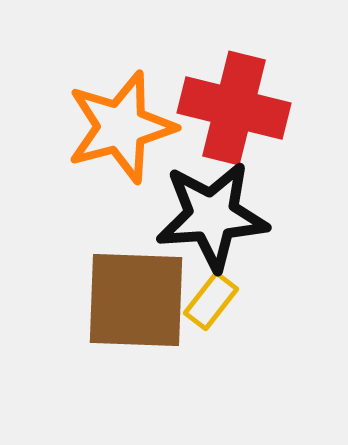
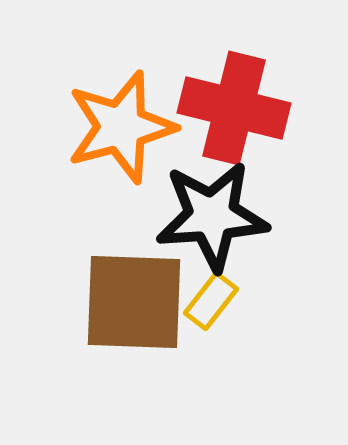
brown square: moved 2 px left, 2 px down
